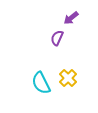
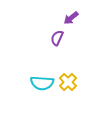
yellow cross: moved 4 px down
cyan semicircle: moved 1 px right; rotated 60 degrees counterclockwise
